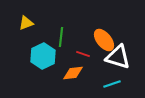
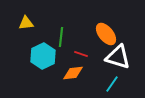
yellow triangle: rotated 14 degrees clockwise
orange ellipse: moved 2 px right, 6 px up
red line: moved 2 px left
cyan line: rotated 36 degrees counterclockwise
